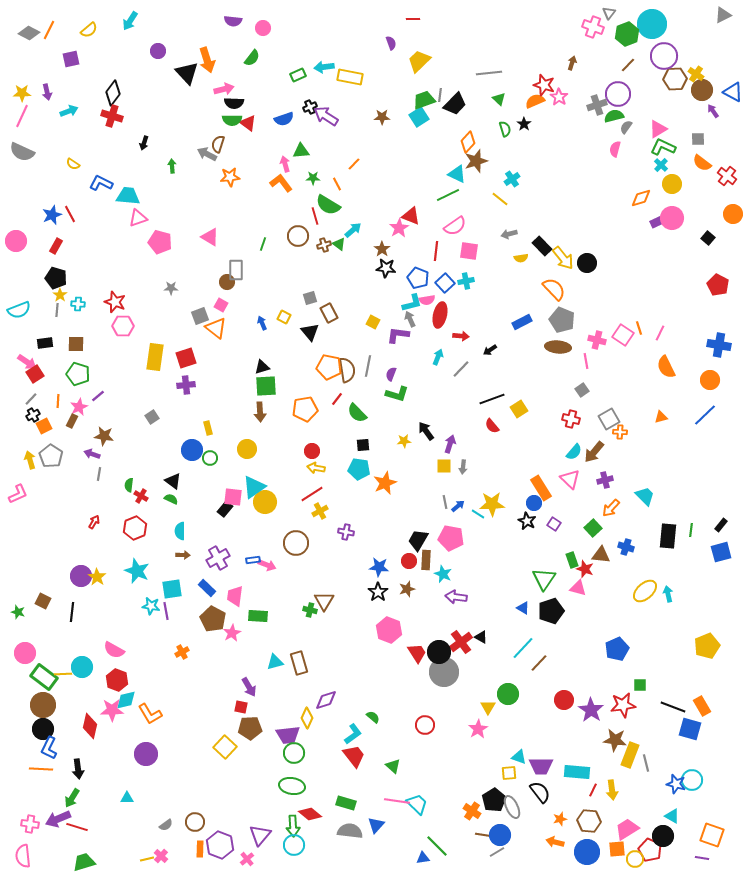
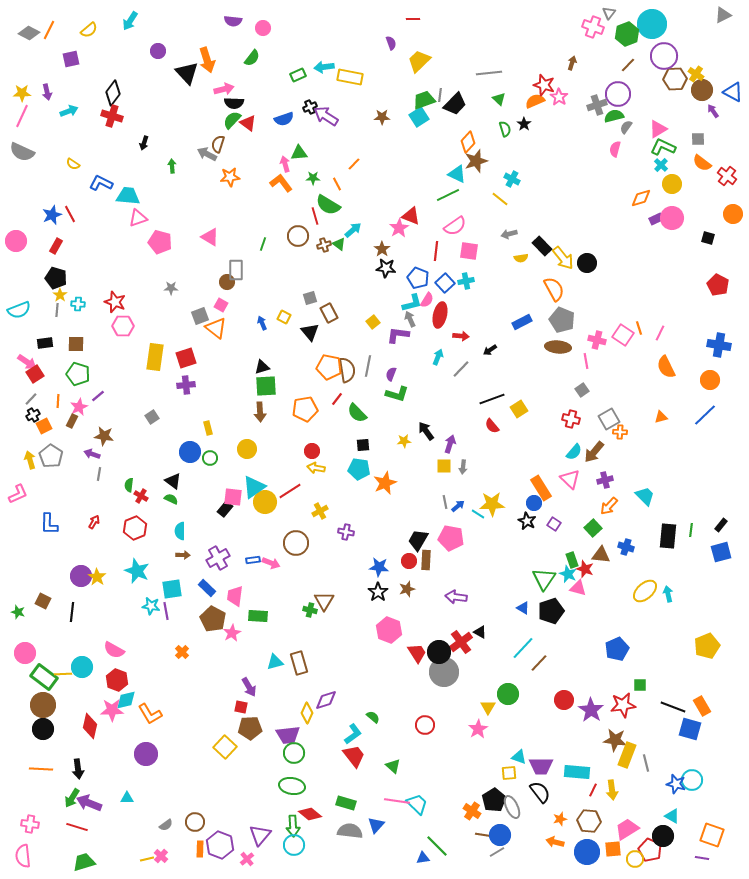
green semicircle at (232, 120): rotated 132 degrees clockwise
green triangle at (301, 151): moved 2 px left, 2 px down
cyan cross at (512, 179): rotated 28 degrees counterclockwise
purple rectangle at (657, 222): moved 1 px left, 3 px up
black square at (708, 238): rotated 24 degrees counterclockwise
orange semicircle at (554, 289): rotated 15 degrees clockwise
pink semicircle at (427, 300): rotated 49 degrees counterclockwise
yellow square at (373, 322): rotated 24 degrees clockwise
blue circle at (192, 450): moved 2 px left, 2 px down
red line at (312, 494): moved 22 px left, 3 px up
orange arrow at (611, 508): moved 2 px left, 2 px up
pink arrow at (267, 565): moved 4 px right, 2 px up
cyan star at (443, 574): moved 125 px right
black triangle at (481, 637): moved 1 px left, 5 px up
orange cross at (182, 652): rotated 16 degrees counterclockwise
yellow diamond at (307, 718): moved 5 px up
blue L-shape at (49, 748): moved 224 px up; rotated 25 degrees counterclockwise
yellow rectangle at (630, 755): moved 3 px left
purple arrow at (58, 819): moved 31 px right, 16 px up; rotated 45 degrees clockwise
orange square at (617, 849): moved 4 px left
